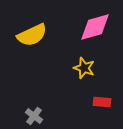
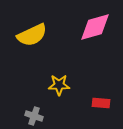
yellow star: moved 25 px left, 17 px down; rotated 20 degrees counterclockwise
red rectangle: moved 1 px left, 1 px down
gray cross: rotated 18 degrees counterclockwise
